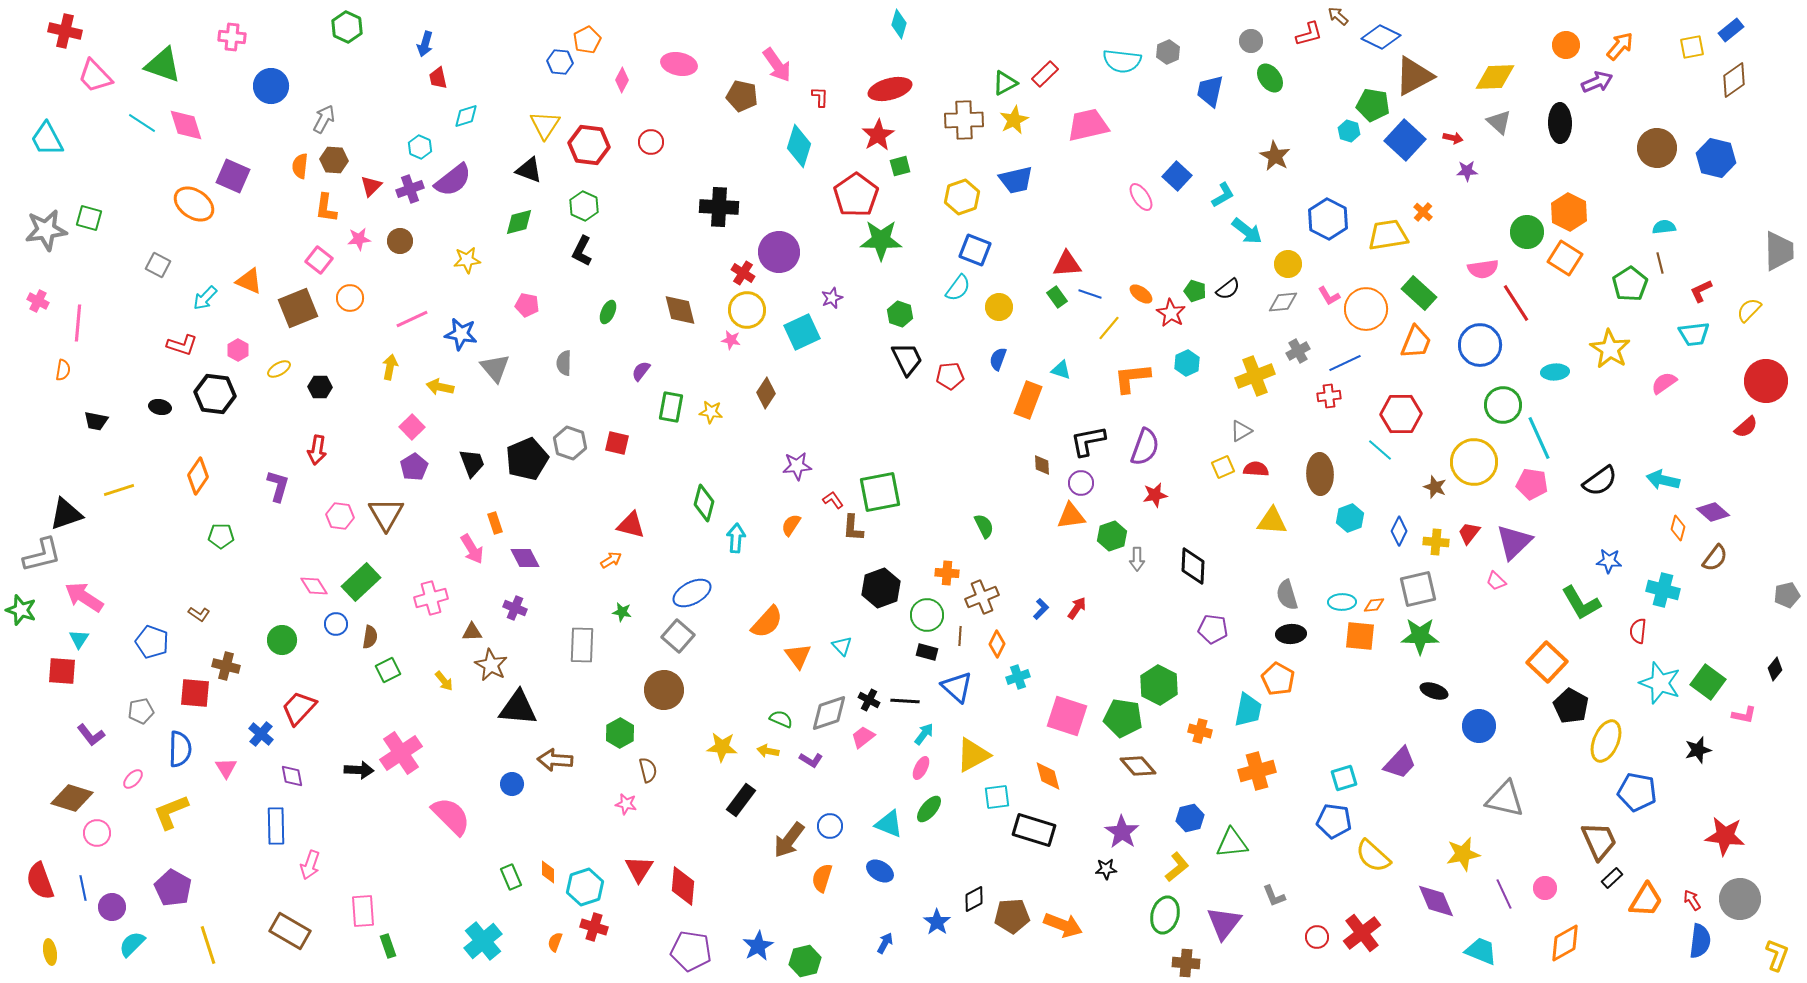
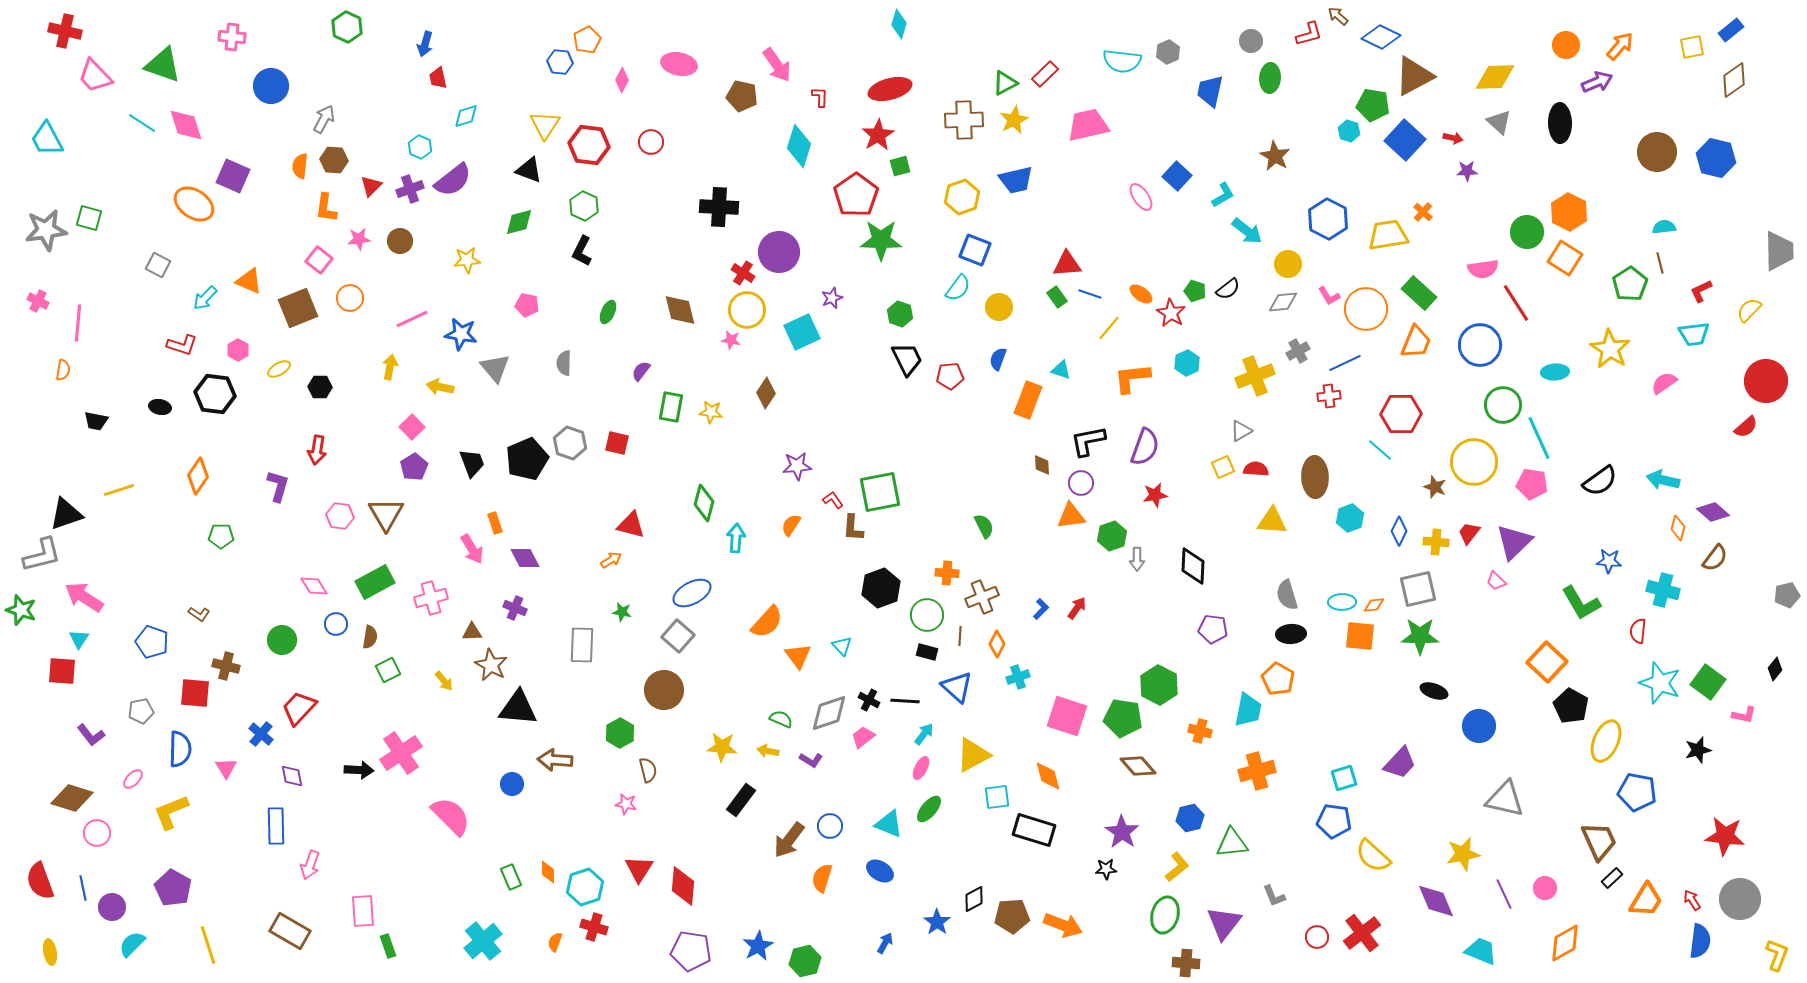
green ellipse at (1270, 78): rotated 40 degrees clockwise
brown circle at (1657, 148): moved 4 px down
brown ellipse at (1320, 474): moved 5 px left, 3 px down
green rectangle at (361, 582): moved 14 px right; rotated 15 degrees clockwise
